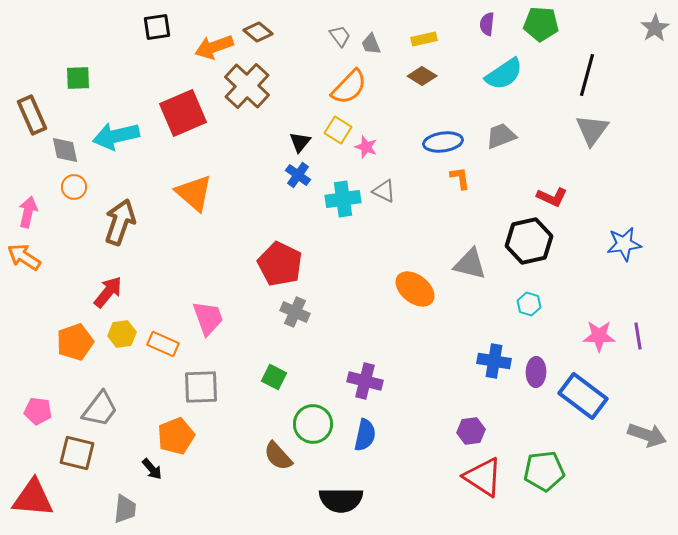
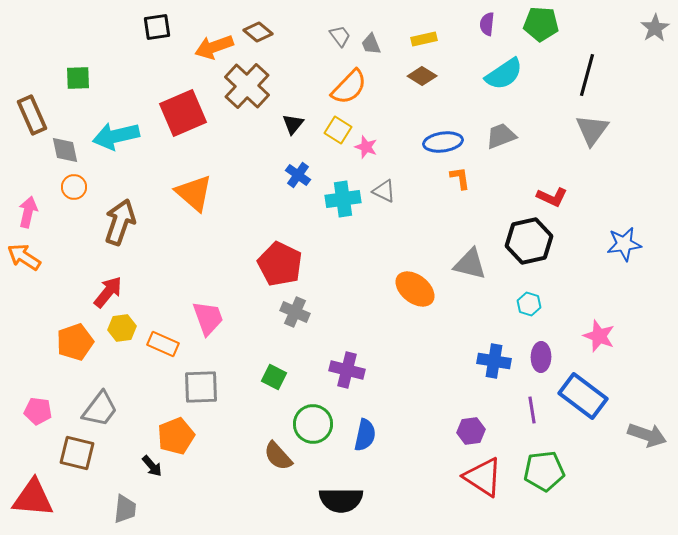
black triangle at (300, 142): moved 7 px left, 18 px up
yellow hexagon at (122, 334): moved 6 px up
pink star at (599, 336): rotated 20 degrees clockwise
purple line at (638, 336): moved 106 px left, 74 px down
purple ellipse at (536, 372): moved 5 px right, 15 px up
purple cross at (365, 381): moved 18 px left, 11 px up
black arrow at (152, 469): moved 3 px up
